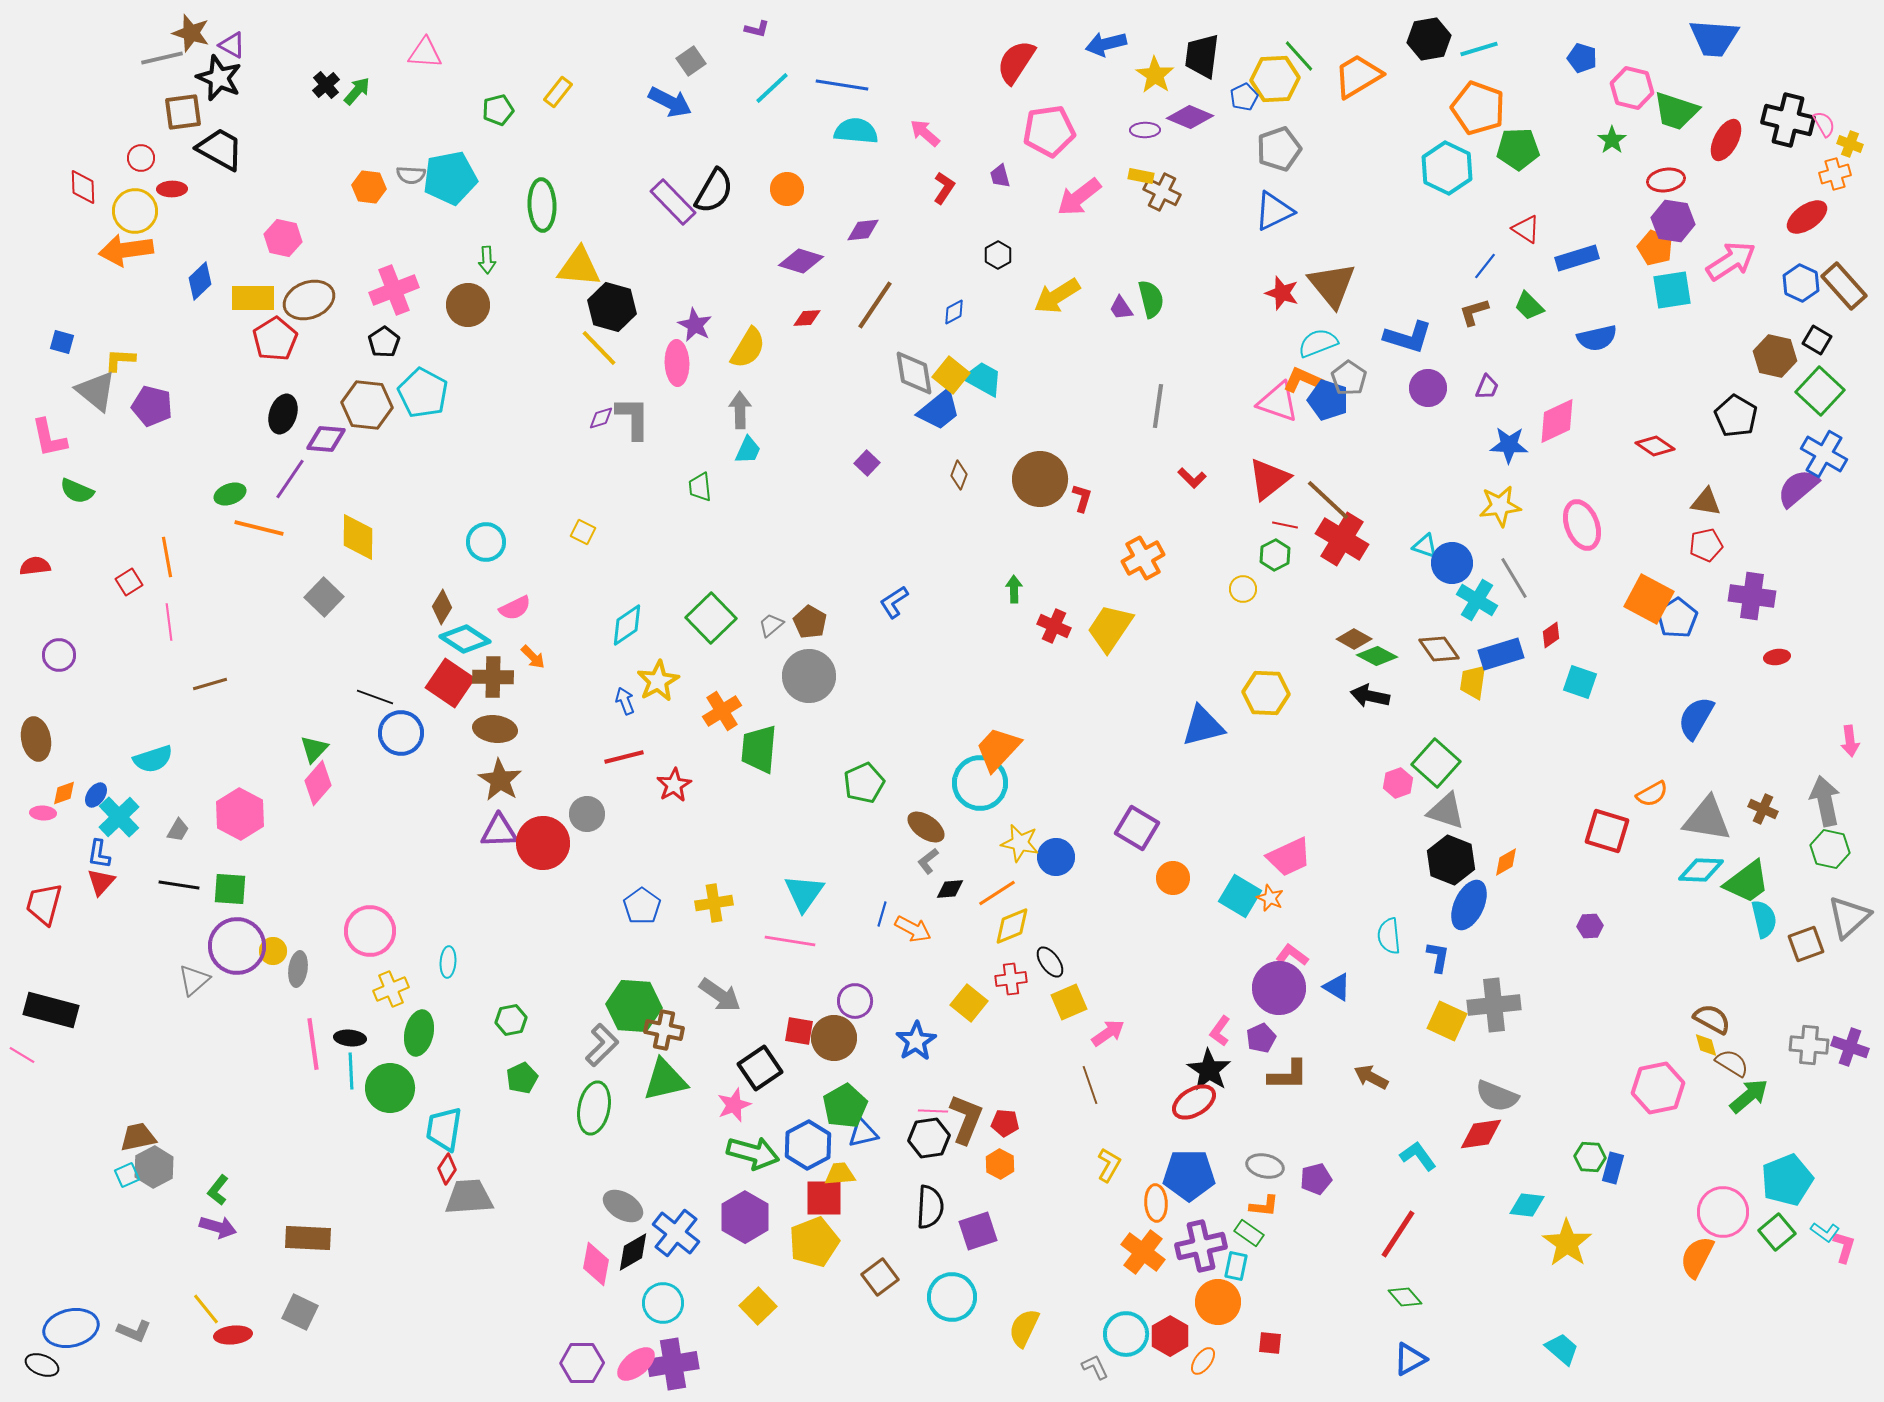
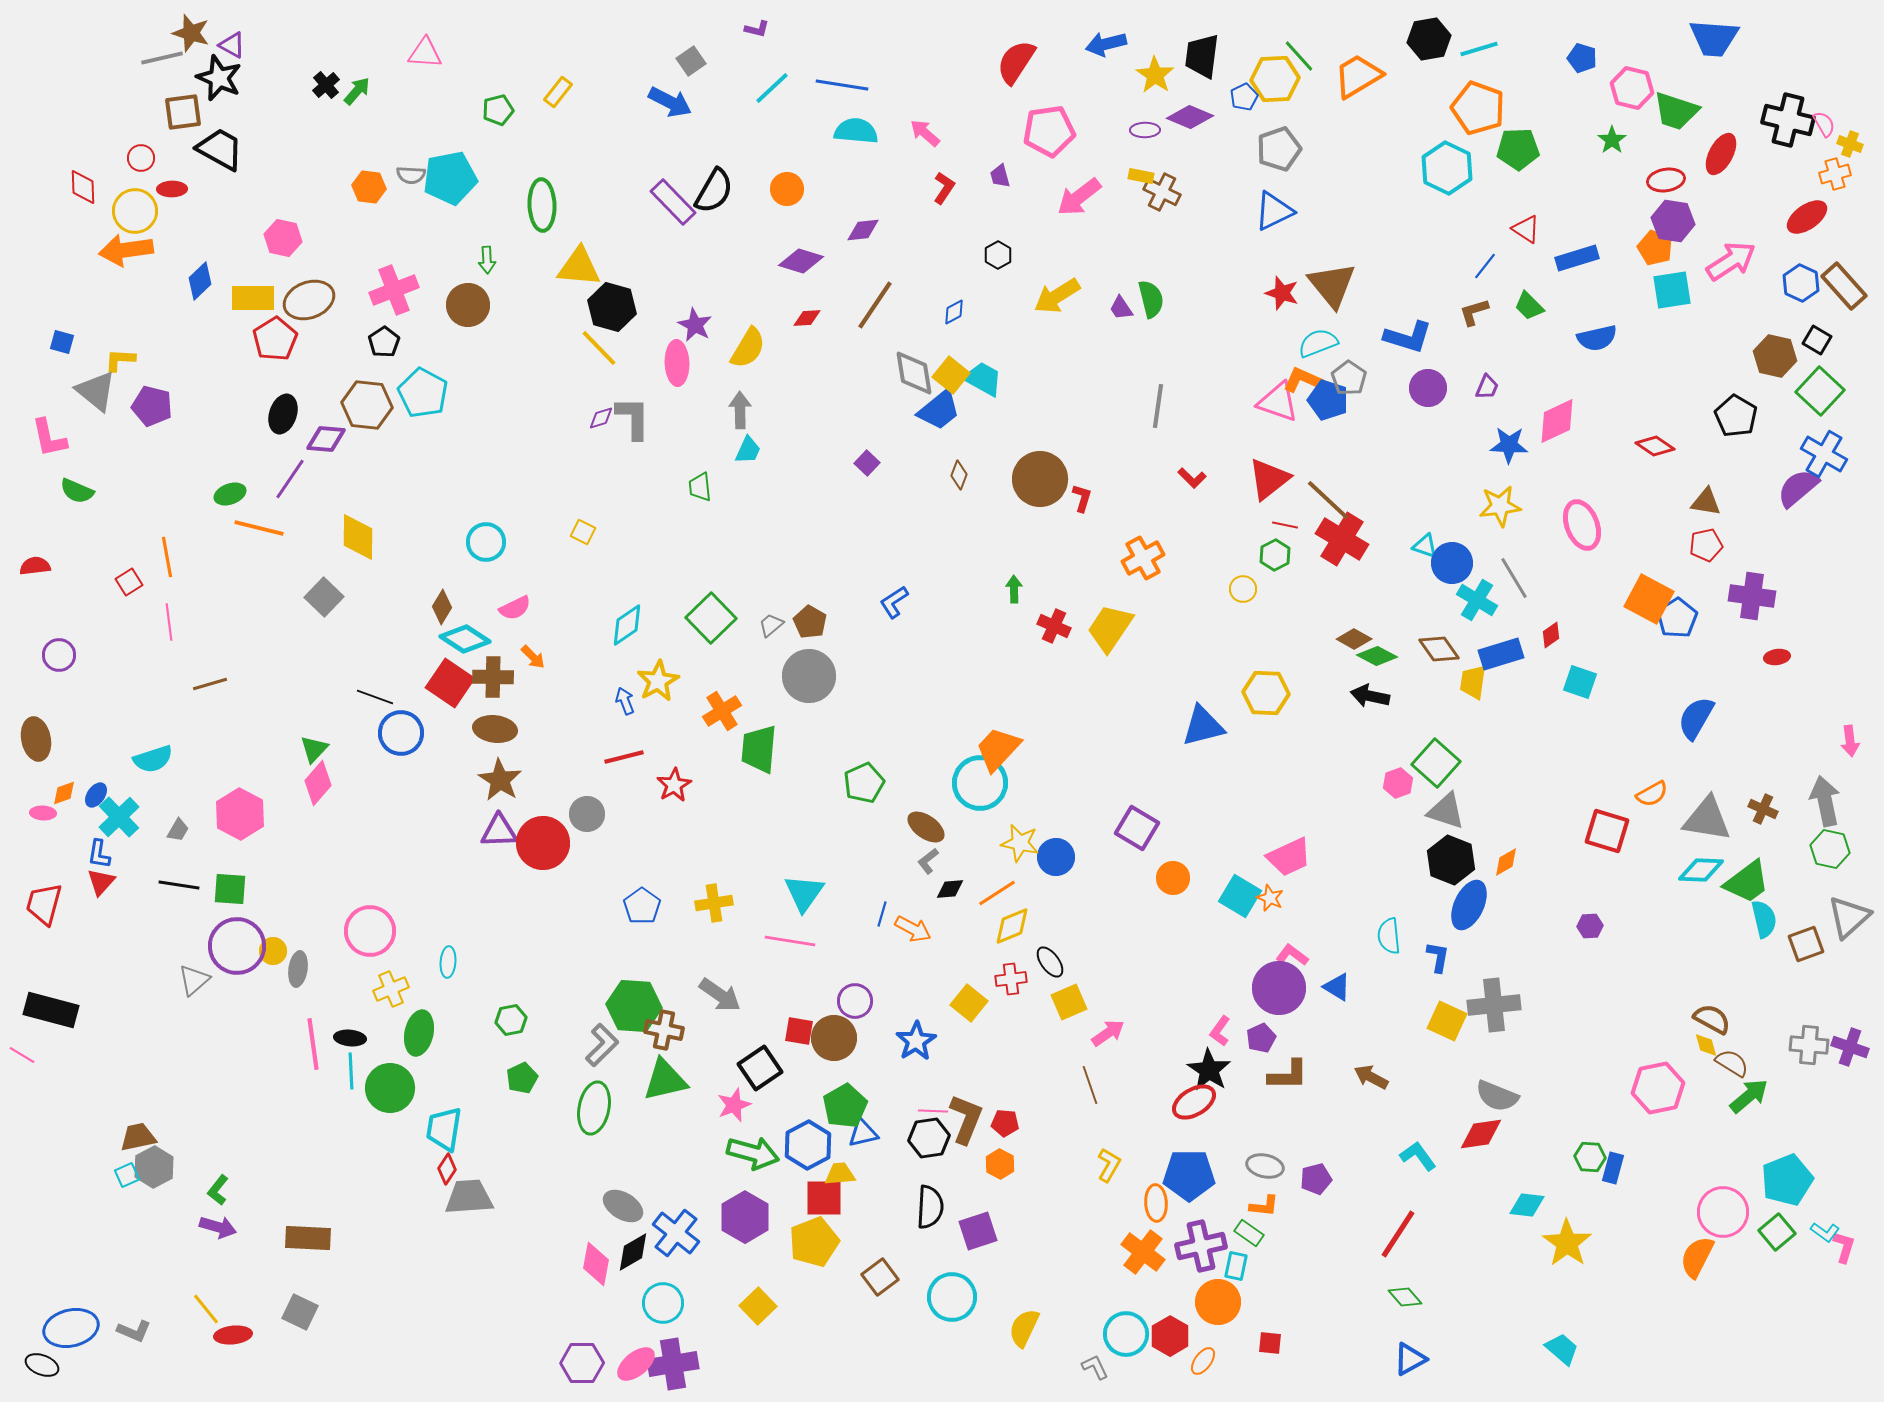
red ellipse at (1726, 140): moved 5 px left, 14 px down
